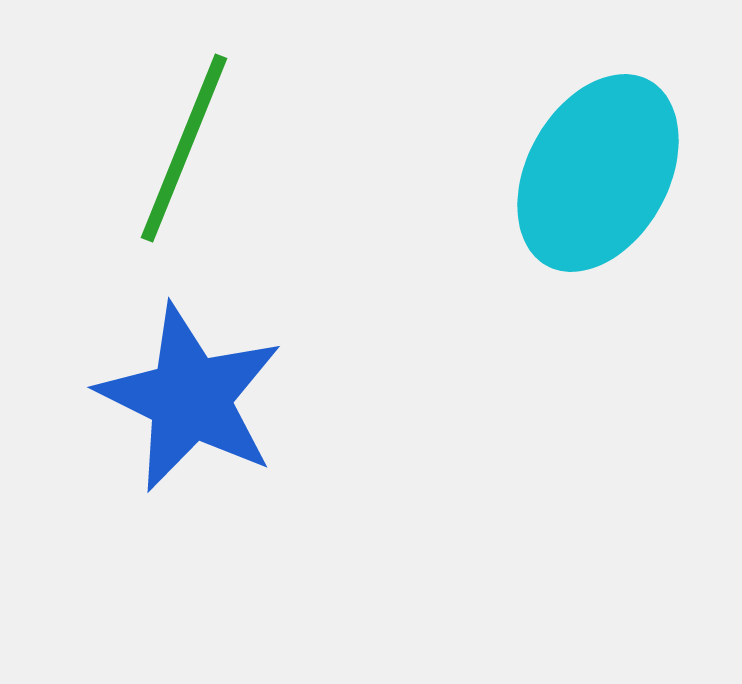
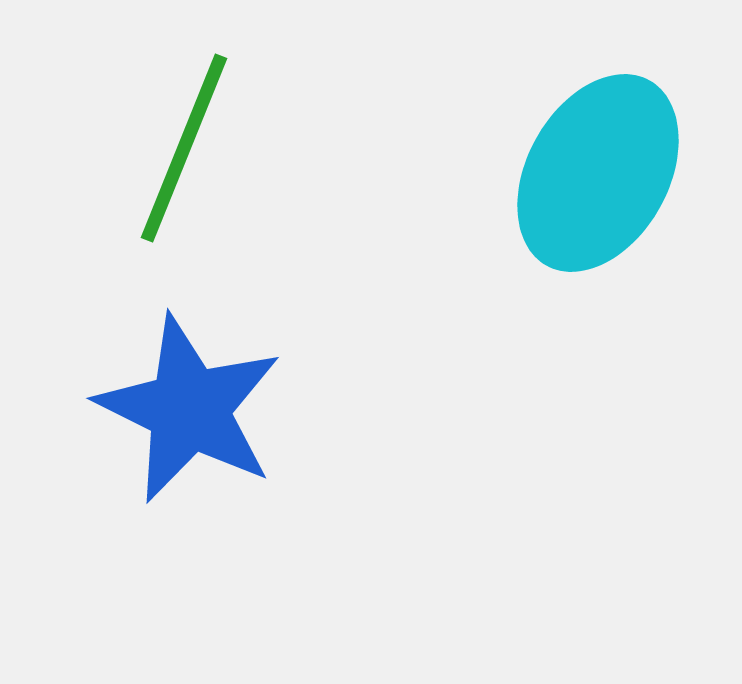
blue star: moved 1 px left, 11 px down
